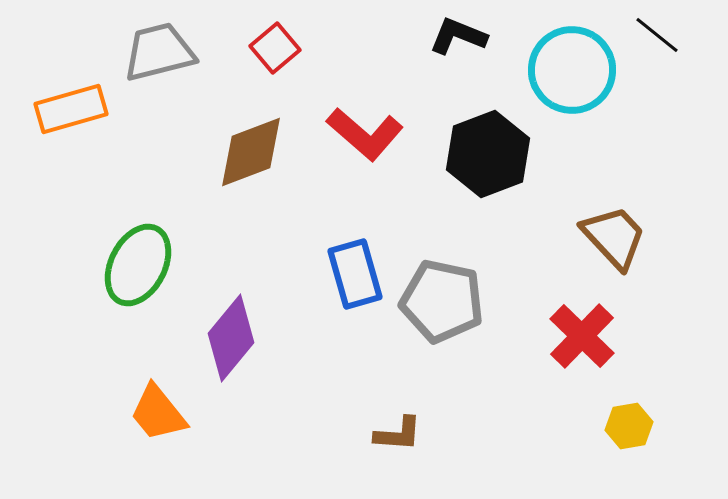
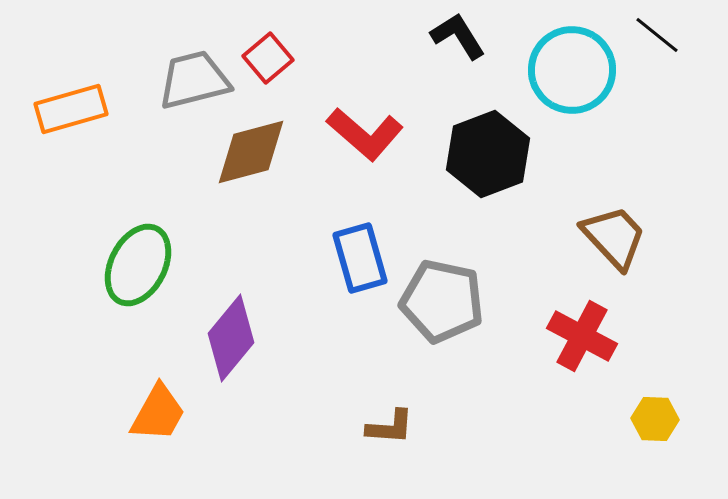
black L-shape: rotated 36 degrees clockwise
red square: moved 7 px left, 10 px down
gray trapezoid: moved 35 px right, 28 px down
brown diamond: rotated 6 degrees clockwise
blue rectangle: moved 5 px right, 16 px up
red cross: rotated 16 degrees counterclockwise
orange trapezoid: rotated 112 degrees counterclockwise
yellow hexagon: moved 26 px right, 7 px up; rotated 12 degrees clockwise
brown L-shape: moved 8 px left, 7 px up
